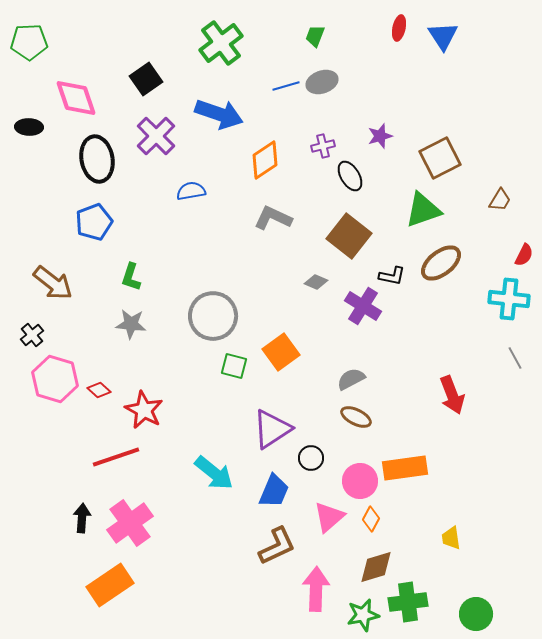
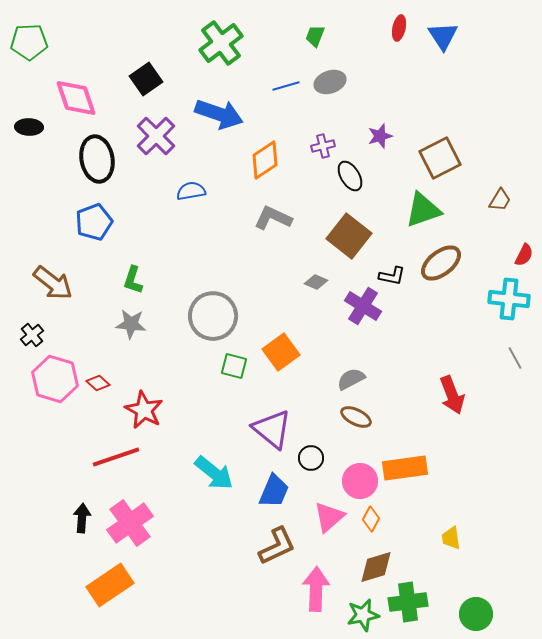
gray ellipse at (322, 82): moved 8 px right
green L-shape at (131, 277): moved 2 px right, 3 px down
red diamond at (99, 390): moved 1 px left, 7 px up
purple triangle at (272, 429): rotated 48 degrees counterclockwise
